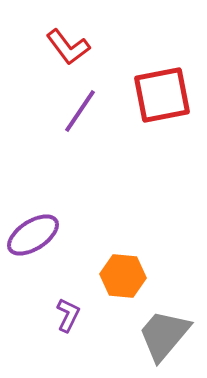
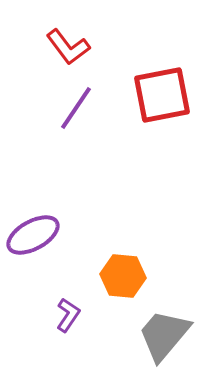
purple line: moved 4 px left, 3 px up
purple ellipse: rotated 4 degrees clockwise
purple L-shape: rotated 8 degrees clockwise
